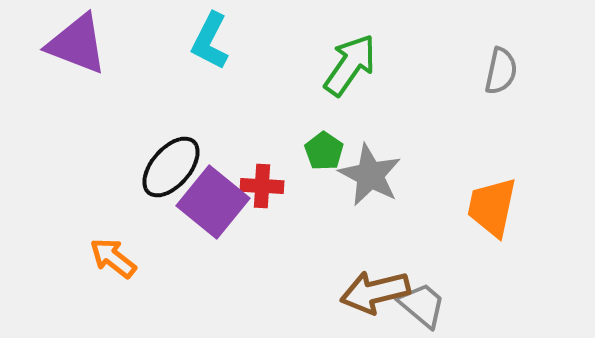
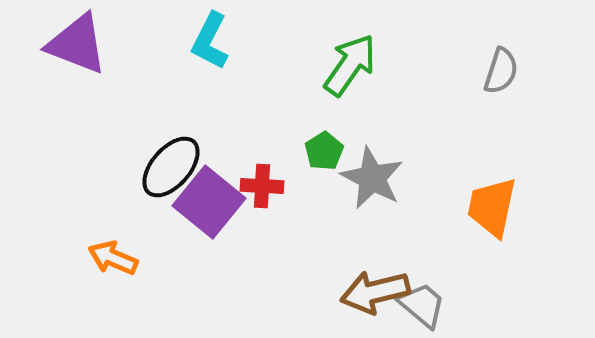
gray semicircle: rotated 6 degrees clockwise
green pentagon: rotated 6 degrees clockwise
gray star: moved 2 px right, 3 px down
purple square: moved 4 px left
orange arrow: rotated 15 degrees counterclockwise
